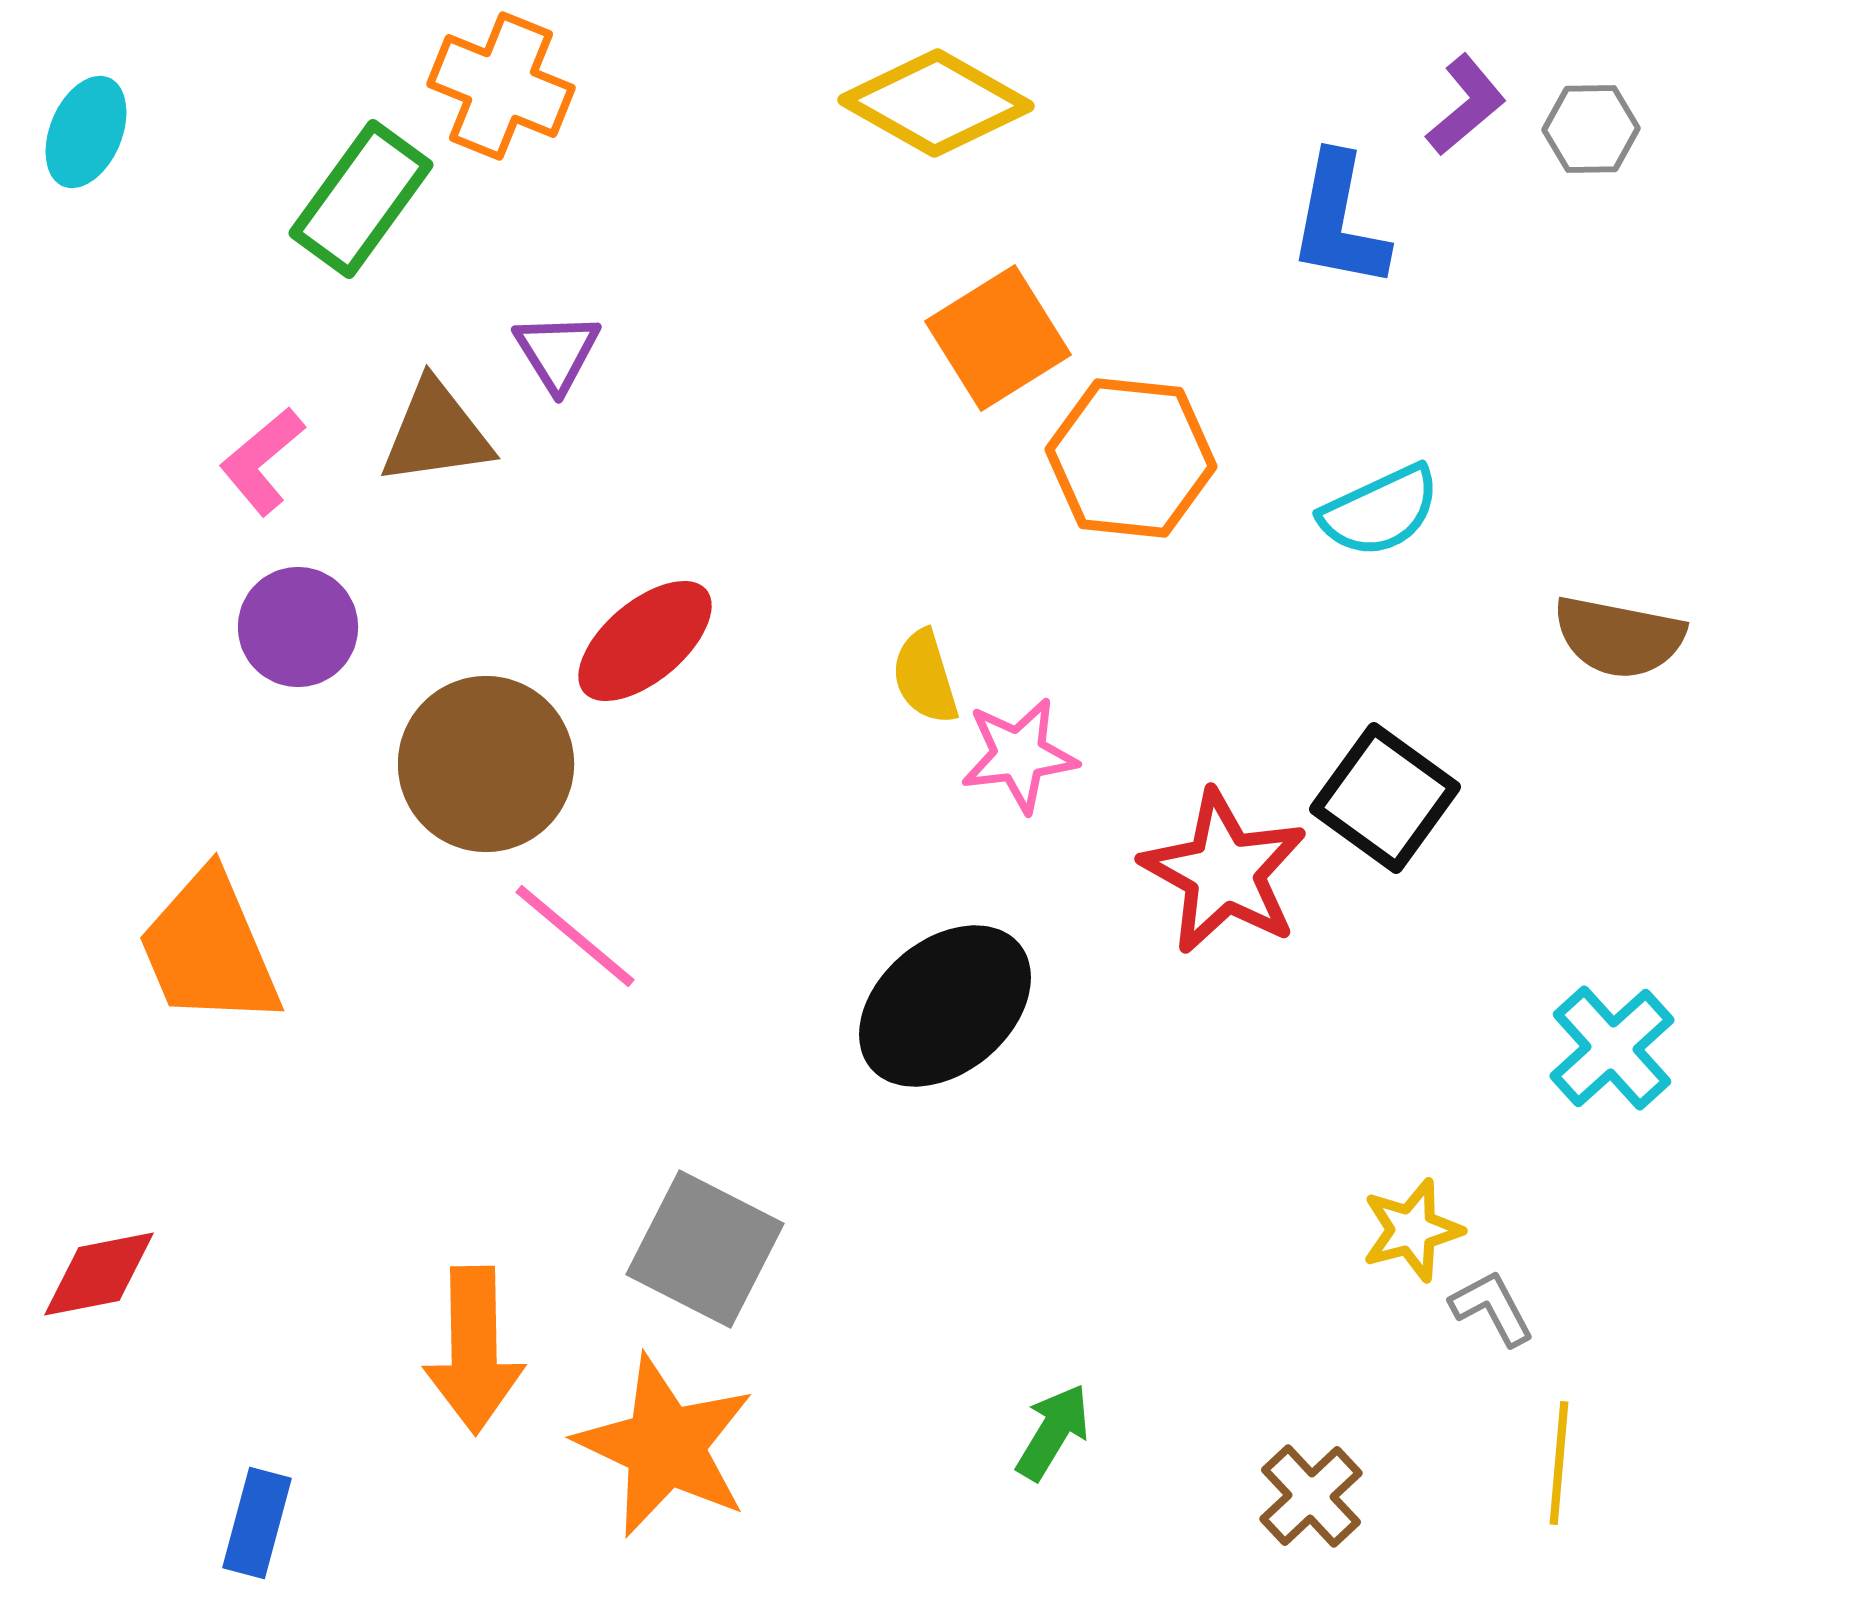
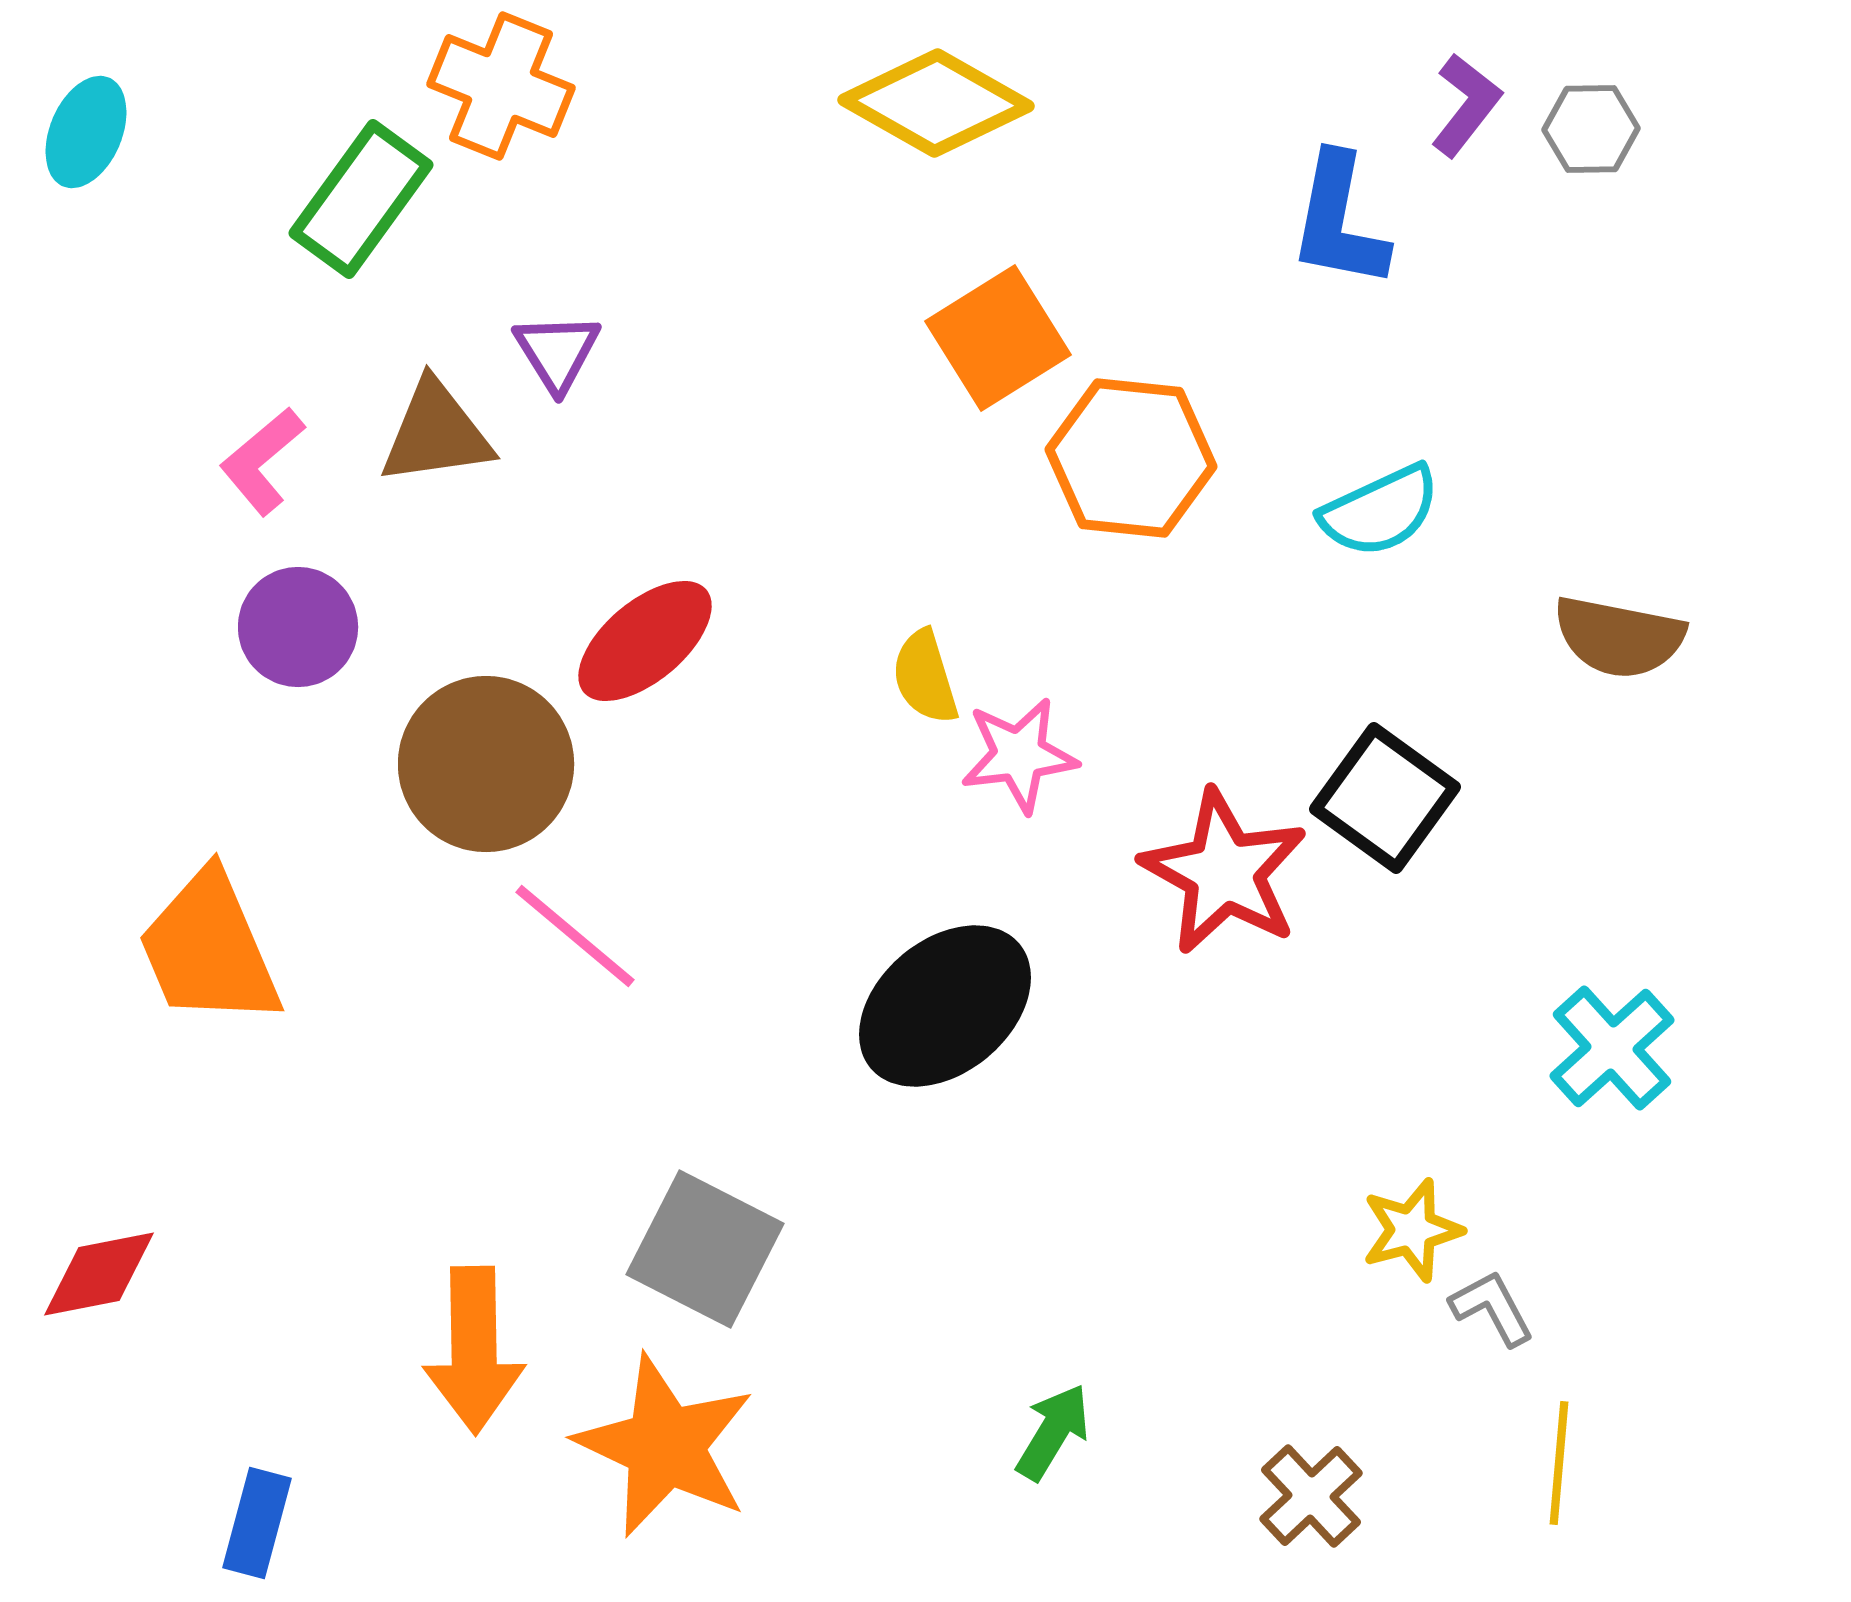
purple L-shape: rotated 12 degrees counterclockwise
